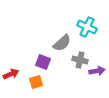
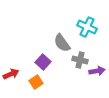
gray semicircle: rotated 96 degrees clockwise
purple square: rotated 21 degrees clockwise
orange square: rotated 16 degrees counterclockwise
